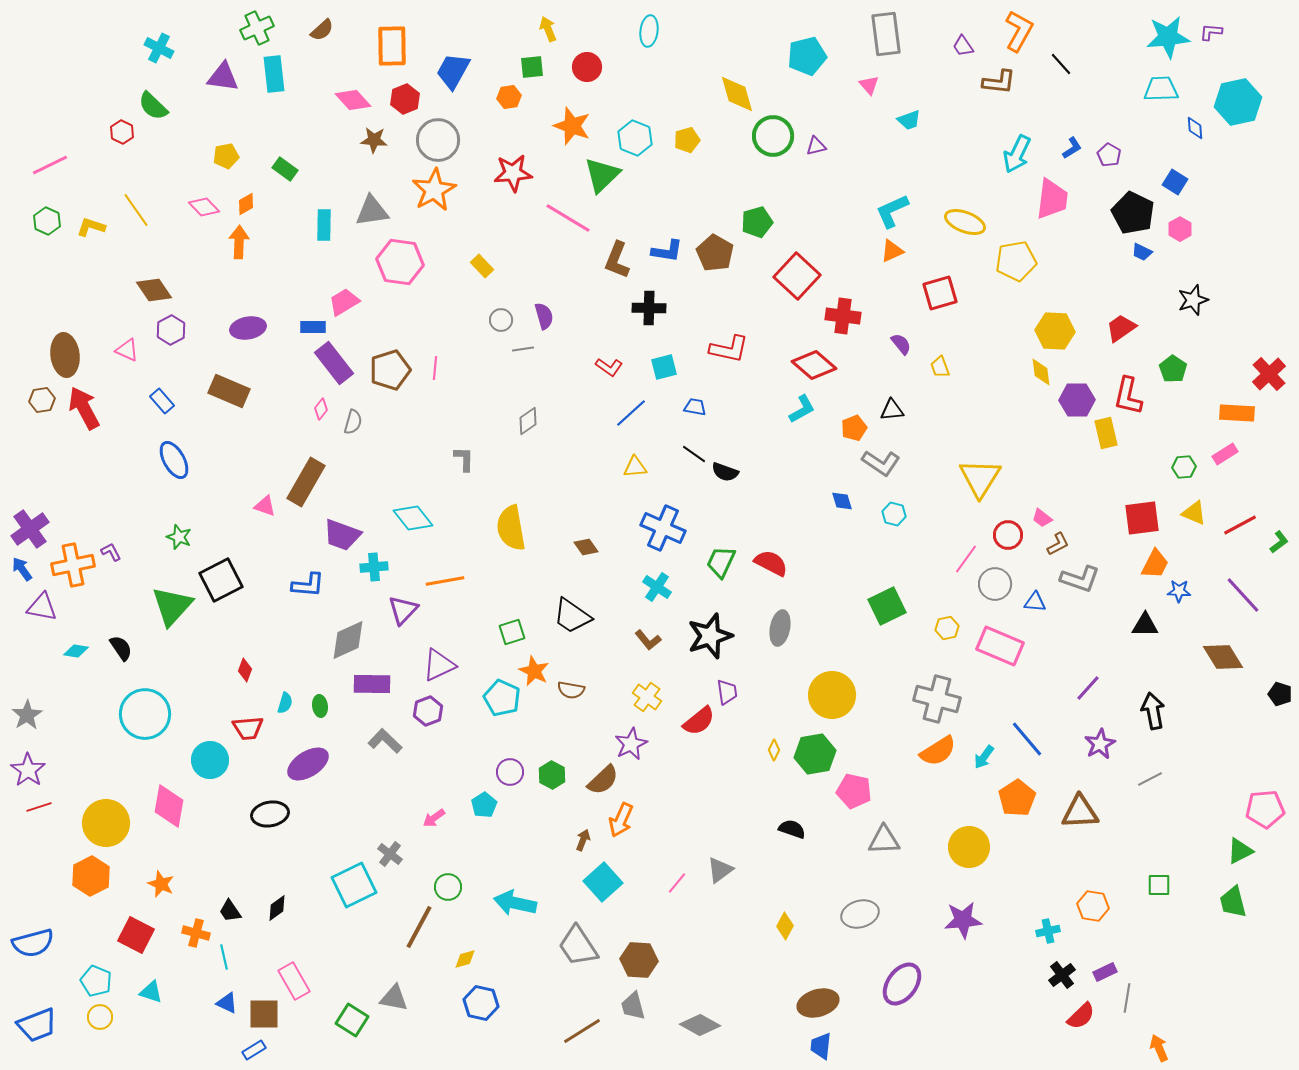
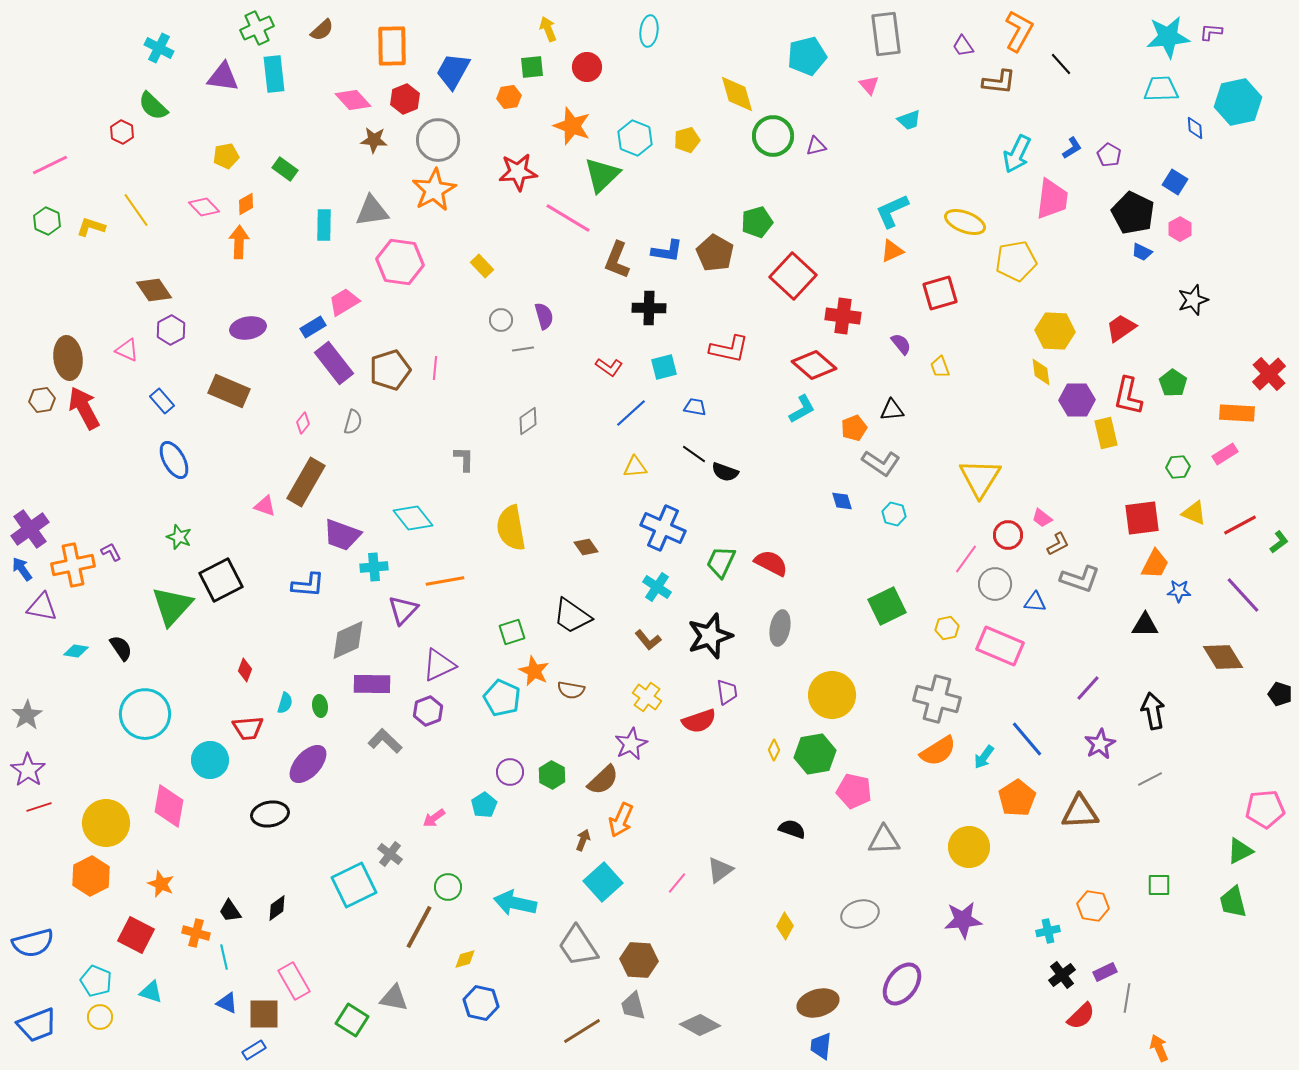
red star at (513, 173): moved 5 px right, 1 px up
red square at (797, 276): moved 4 px left
blue rectangle at (313, 327): rotated 30 degrees counterclockwise
brown ellipse at (65, 355): moved 3 px right, 3 px down
green pentagon at (1173, 369): moved 14 px down
pink diamond at (321, 409): moved 18 px left, 14 px down
green hexagon at (1184, 467): moved 6 px left
red semicircle at (699, 721): rotated 20 degrees clockwise
purple ellipse at (308, 764): rotated 15 degrees counterclockwise
